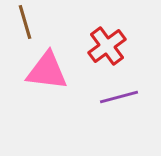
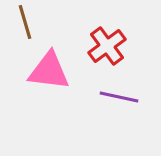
pink triangle: moved 2 px right
purple line: rotated 27 degrees clockwise
